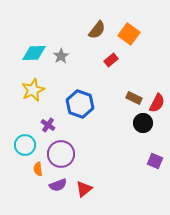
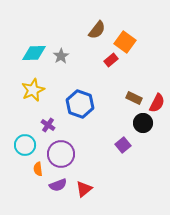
orange square: moved 4 px left, 8 px down
purple square: moved 32 px left, 16 px up; rotated 28 degrees clockwise
